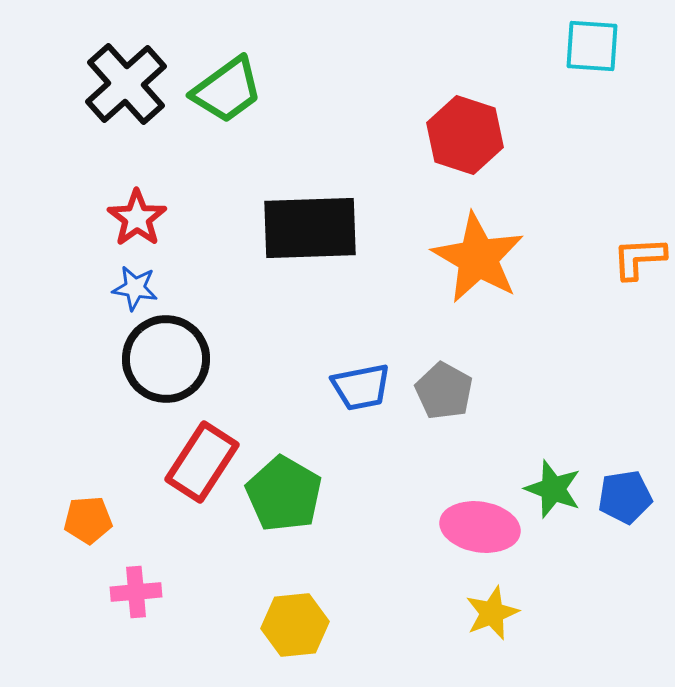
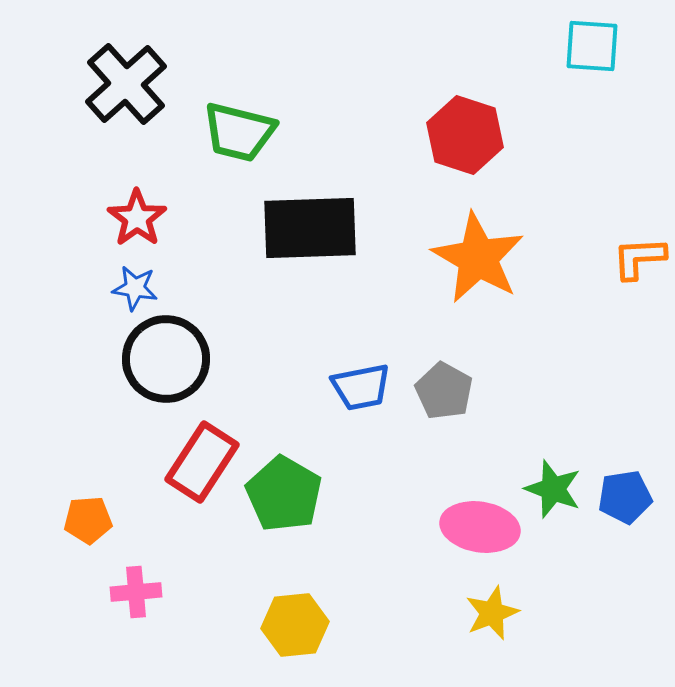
green trapezoid: moved 12 px right, 42 px down; rotated 50 degrees clockwise
